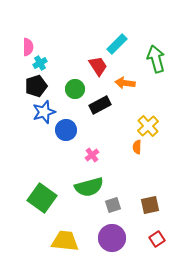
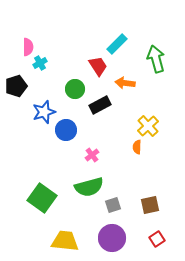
black pentagon: moved 20 px left
